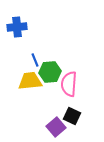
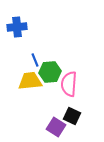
purple square: rotated 18 degrees counterclockwise
